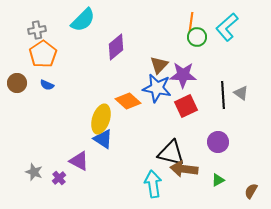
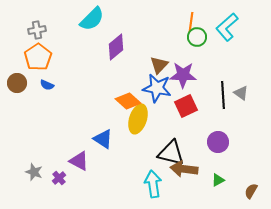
cyan semicircle: moved 9 px right, 1 px up
orange pentagon: moved 5 px left, 3 px down
yellow ellipse: moved 37 px right
